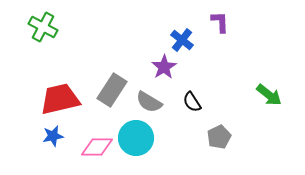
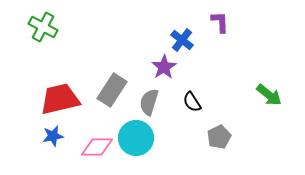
gray semicircle: rotated 76 degrees clockwise
